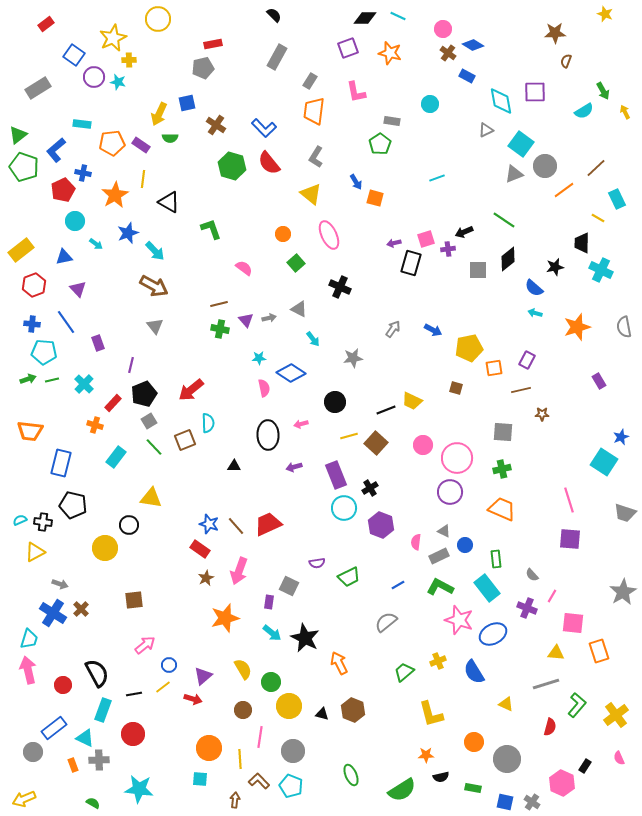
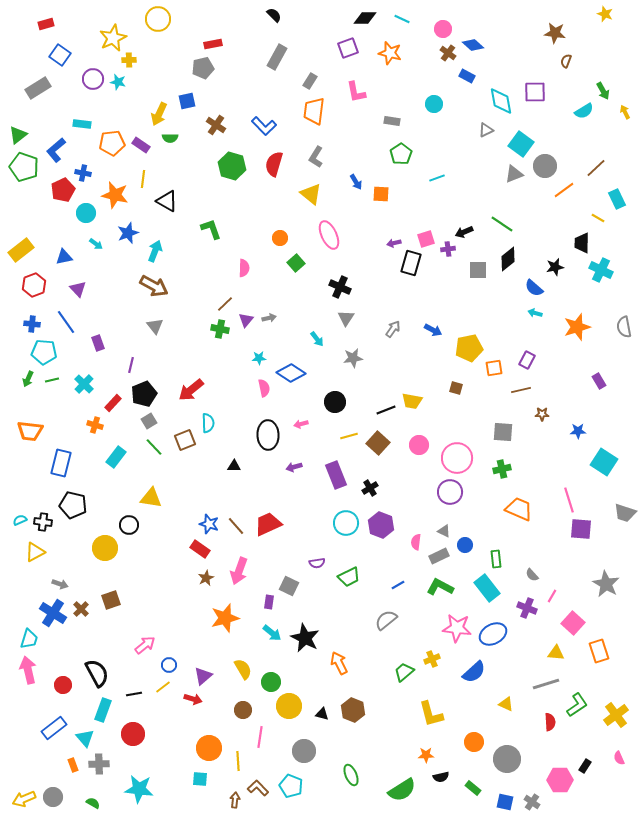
cyan line at (398, 16): moved 4 px right, 3 px down
red rectangle at (46, 24): rotated 21 degrees clockwise
brown star at (555, 33): rotated 10 degrees clockwise
blue diamond at (473, 45): rotated 10 degrees clockwise
blue square at (74, 55): moved 14 px left
purple circle at (94, 77): moved 1 px left, 2 px down
blue square at (187, 103): moved 2 px up
cyan circle at (430, 104): moved 4 px right
blue L-shape at (264, 128): moved 2 px up
green pentagon at (380, 144): moved 21 px right, 10 px down
red semicircle at (269, 163): moved 5 px right, 1 px down; rotated 55 degrees clockwise
orange star at (115, 195): rotated 28 degrees counterclockwise
orange square at (375, 198): moved 6 px right, 4 px up; rotated 12 degrees counterclockwise
black triangle at (169, 202): moved 2 px left, 1 px up
green line at (504, 220): moved 2 px left, 4 px down
cyan circle at (75, 221): moved 11 px right, 8 px up
orange circle at (283, 234): moved 3 px left, 4 px down
cyan arrow at (155, 251): rotated 115 degrees counterclockwise
pink semicircle at (244, 268): rotated 54 degrees clockwise
brown line at (219, 304): moved 6 px right; rotated 30 degrees counterclockwise
gray triangle at (299, 309): moved 47 px right, 9 px down; rotated 36 degrees clockwise
purple triangle at (246, 320): rotated 21 degrees clockwise
cyan arrow at (313, 339): moved 4 px right
green arrow at (28, 379): rotated 133 degrees clockwise
yellow trapezoid at (412, 401): rotated 15 degrees counterclockwise
blue star at (621, 437): moved 43 px left, 6 px up; rotated 21 degrees clockwise
brown square at (376, 443): moved 2 px right
pink circle at (423, 445): moved 4 px left
cyan circle at (344, 508): moved 2 px right, 15 px down
orange trapezoid at (502, 509): moved 17 px right
purple square at (570, 539): moved 11 px right, 10 px up
gray star at (623, 592): moved 17 px left, 8 px up; rotated 12 degrees counterclockwise
brown square at (134, 600): moved 23 px left; rotated 12 degrees counterclockwise
pink star at (459, 620): moved 2 px left, 8 px down; rotated 12 degrees counterclockwise
gray semicircle at (386, 622): moved 2 px up
pink square at (573, 623): rotated 35 degrees clockwise
yellow cross at (438, 661): moved 6 px left, 2 px up
blue semicircle at (474, 672): rotated 100 degrees counterclockwise
green L-shape at (577, 705): rotated 15 degrees clockwise
red semicircle at (550, 727): moved 5 px up; rotated 18 degrees counterclockwise
cyan triangle at (85, 738): rotated 24 degrees clockwise
gray circle at (293, 751): moved 11 px right
gray circle at (33, 752): moved 20 px right, 45 px down
yellow line at (240, 759): moved 2 px left, 2 px down
gray cross at (99, 760): moved 4 px down
brown L-shape at (259, 781): moved 1 px left, 7 px down
pink hexagon at (562, 783): moved 2 px left, 3 px up; rotated 25 degrees counterclockwise
green rectangle at (473, 788): rotated 28 degrees clockwise
